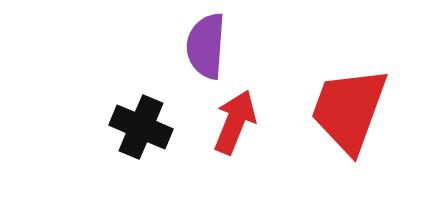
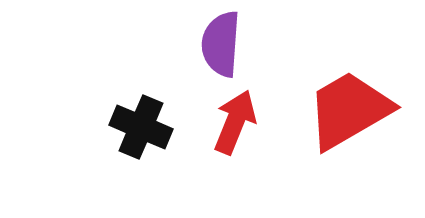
purple semicircle: moved 15 px right, 2 px up
red trapezoid: rotated 40 degrees clockwise
